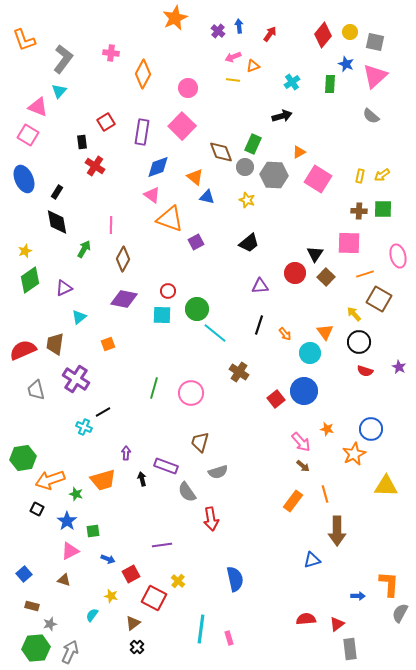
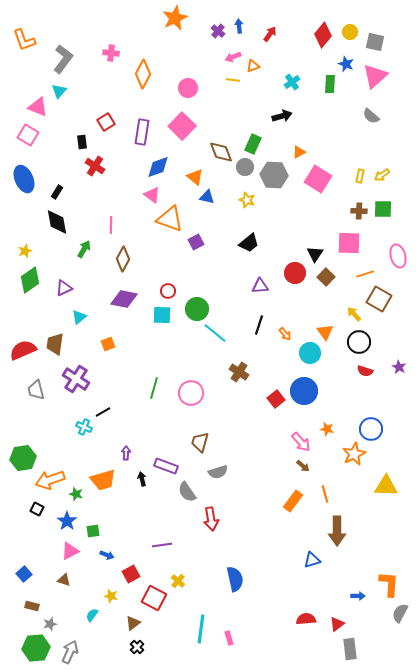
blue arrow at (108, 559): moved 1 px left, 4 px up
